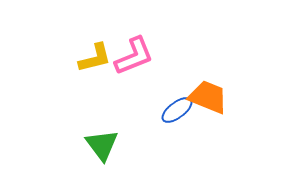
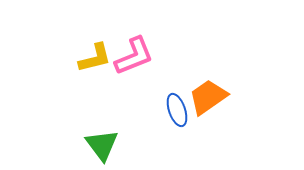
orange trapezoid: rotated 57 degrees counterclockwise
blue ellipse: rotated 72 degrees counterclockwise
